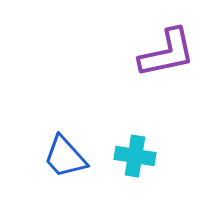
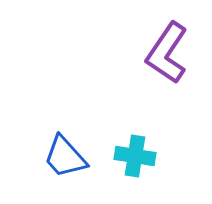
purple L-shape: rotated 136 degrees clockwise
